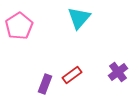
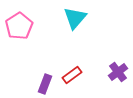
cyan triangle: moved 4 px left
